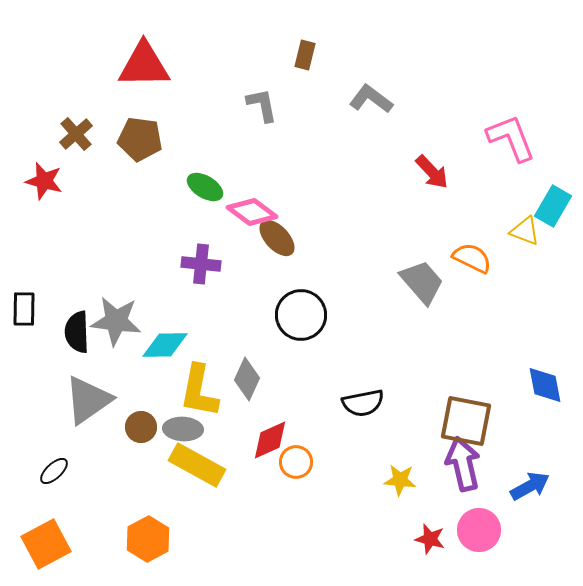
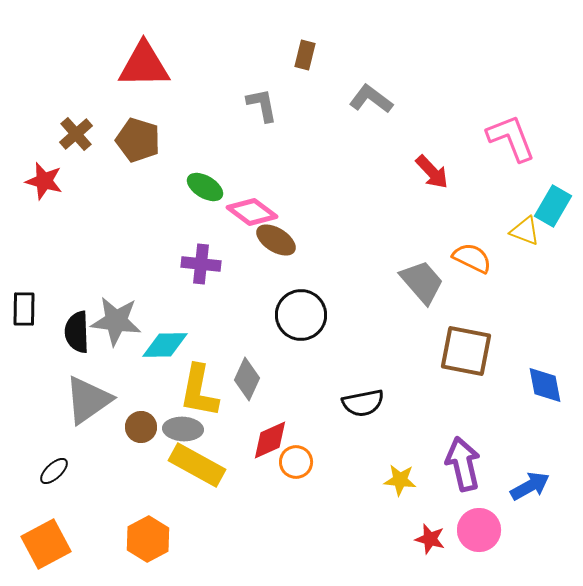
brown pentagon at (140, 139): moved 2 px left, 1 px down; rotated 9 degrees clockwise
brown ellipse at (277, 238): moved 1 px left, 2 px down; rotated 15 degrees counterclockwise
brown square at (466, 421): moved 70 px up
